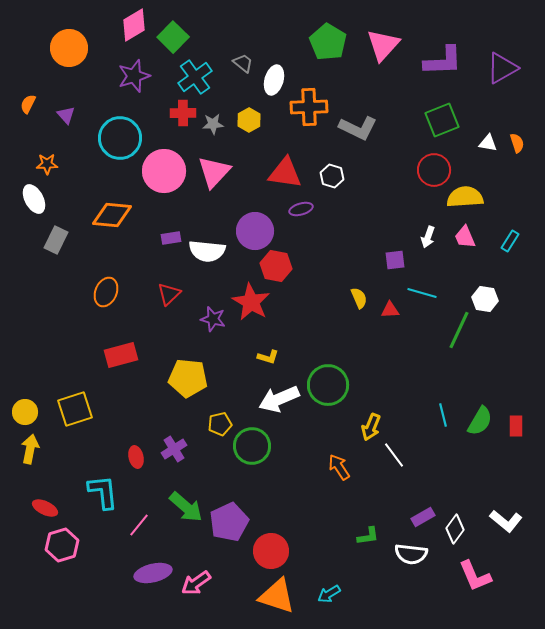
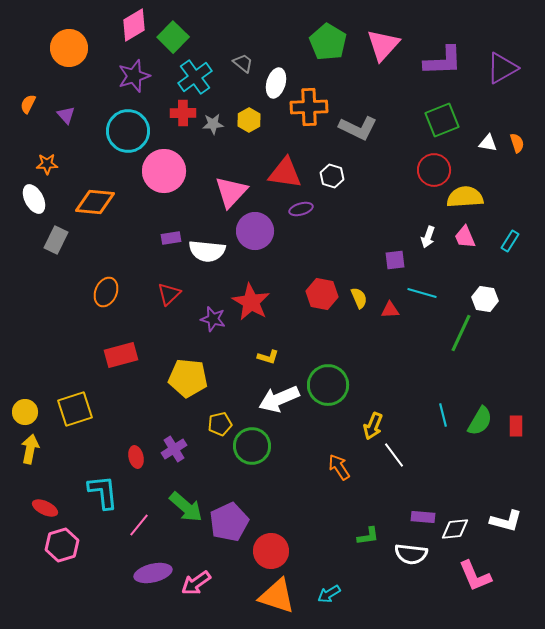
white ellipse at (274, 80): moved 2 px right, 3 px down
cyan circle at (120, 138): moved 8 px right, 7 px up
pink triangle at (214, 172): moved 17 px right, 20 px down
orange diamond at (112, 215): moved 17 px left, 13 px up
red hexagon at (276, 266): moved 46 px right, 28 px down
green line at (459, 330): moved 2 px right, 3 px down
yellow arrow at (371, 427): moved 2 px right, 1 px up
purple rectangle at (423, 517): rotated 35 degrees clockwise
white L-shape at (506, 521): rotated 24 degrees counterclockwise
white diamond at (455, 529): rotated 48 degrees clockwise
